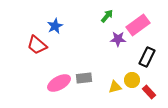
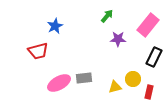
pink rectangle: moved 10 px right; rotated 15 degrees counterclockwise
red trapezoid: moved 1 px right, 6 px down; rotated 55 degrees counterclockwise
black rectangle: moved 7 px right
yellow circle: moved 1 px right, 1 px up
red rectangle: rotated 56 degrees clockwise
